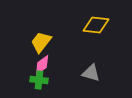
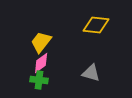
pink diamond: moved 1 px left, 2 px up
